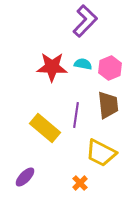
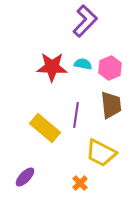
brown trapezoid: moved 3 px right
